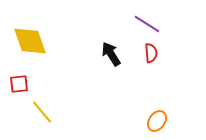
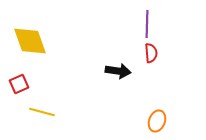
purple line: rotated 60 degrees clockwise
black arrow: moved 7 px right, 17 px down; rotated 130 degrees clockwise
red square: rotated 18 degrees counterclockwise
yellow line: rotated 35 degrees counterclockwise
orange ellipse: rotated 15 degrees counterclockwise
